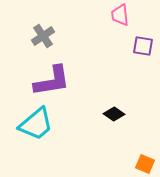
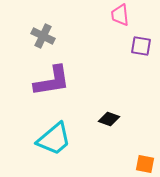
gray cross: rotated 30 degrees counterclockwise
purple square: moved 2 px left
black diamond: moved 5 px left, 5 px down; rotated 15 degrees counterclockwise
cyan trapezoid: moved 18 px right, 15 px down
orange square: rotated 12 degrees counterclockwise
